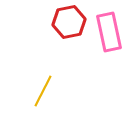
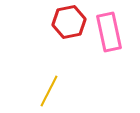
yellow line: moved 6 px right
